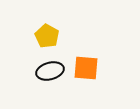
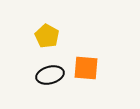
black ellipse: moved 4 px down
